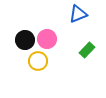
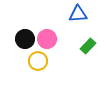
blue triangle: rotated 18 degrees clockwise
black circle: moved 1 px up
green rectangle: moved 1 px right, 4 px up
